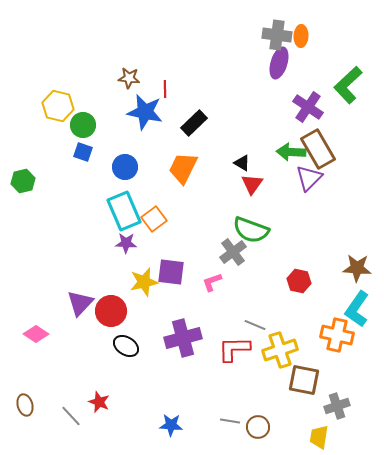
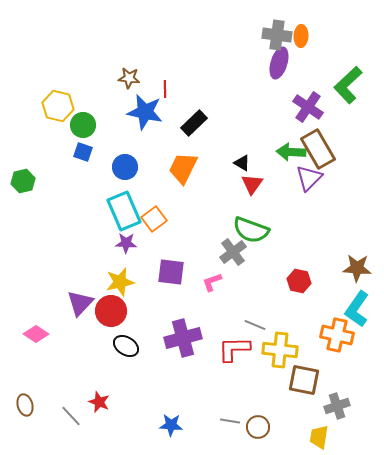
yellow star at (144, 282): moved 24 px left
yellow cross at (280, 350): rotated 24 degrees clockwise
